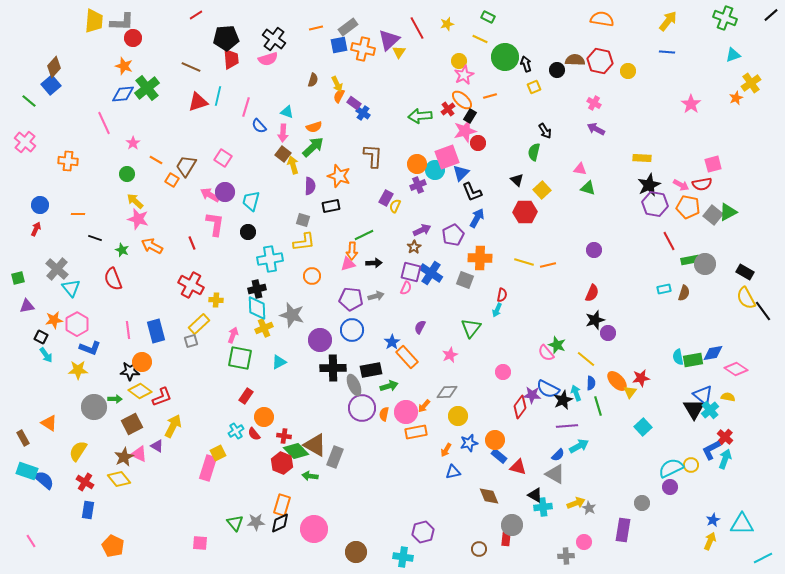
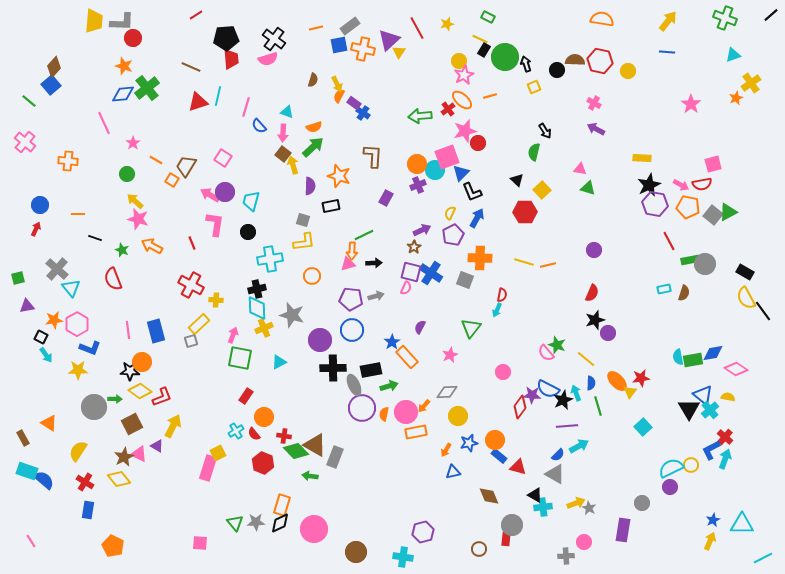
gray rectangle at (348, 27): moved 2 px right, 1 px up
black rectangle at (470, 116): moved 14 px right, 66 px up
yellow semicircle at (395, 206): moved 55 px right, 7 px down
black triangle at (694, 409): moved 5 px left
red hexagon at (282, 463): moved 19 px left
